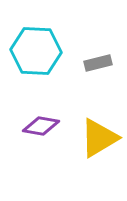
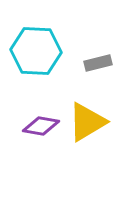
yellow triangle: moved 12 px left, 16 px up
